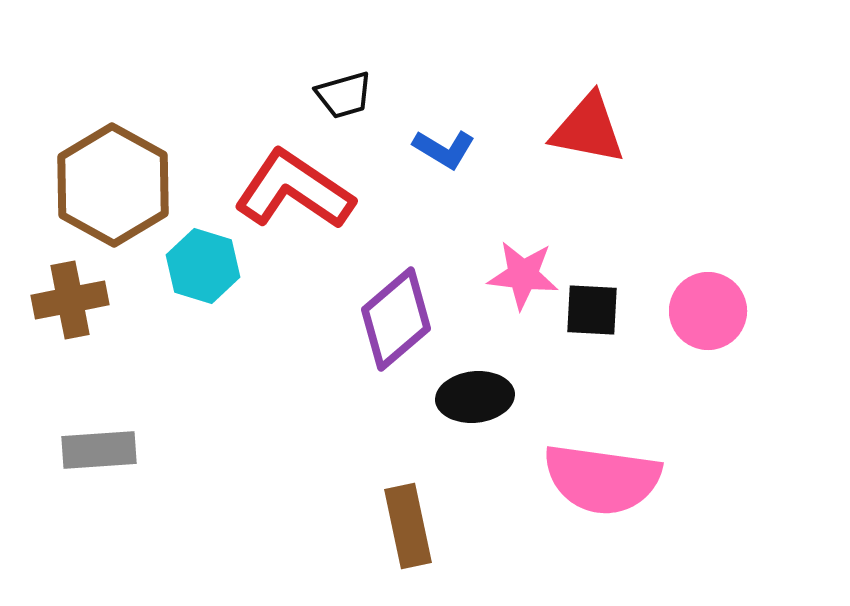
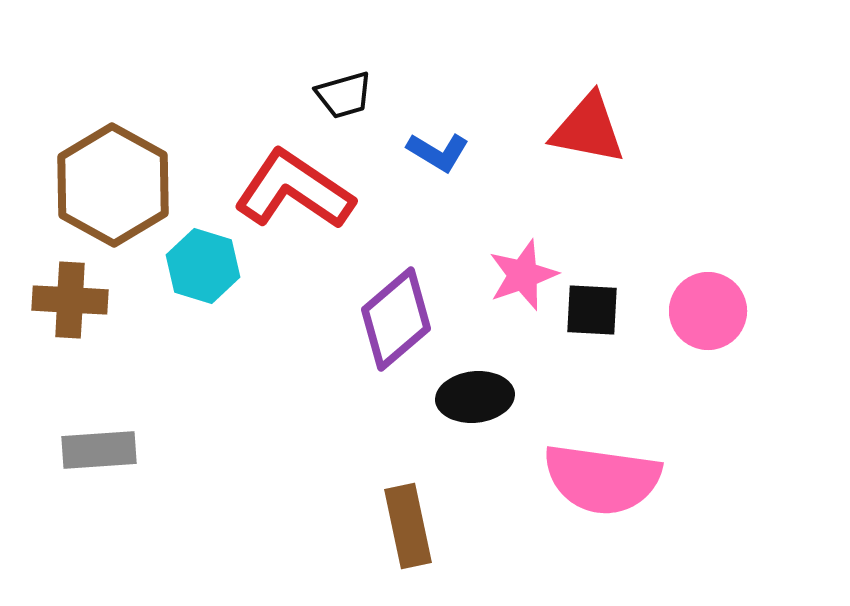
blue L-shape: moved 6 px left, 3 px down
pink star: rotated 26 degrees counterclockwise
brown cross: rotated 14 degrees clockwise
